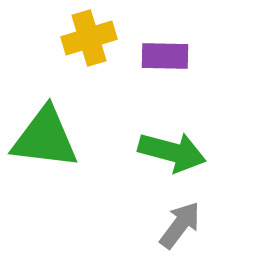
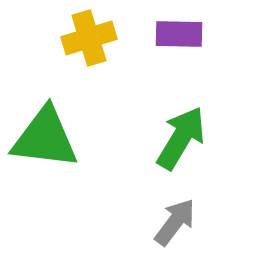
purple rectangle: moved 14 px right, 22 px up
green arrow: moved 9 px right, 14 px up; rotated 74 degrees counterclockwise
gray arrow: moved 5 px left, 3 px up
